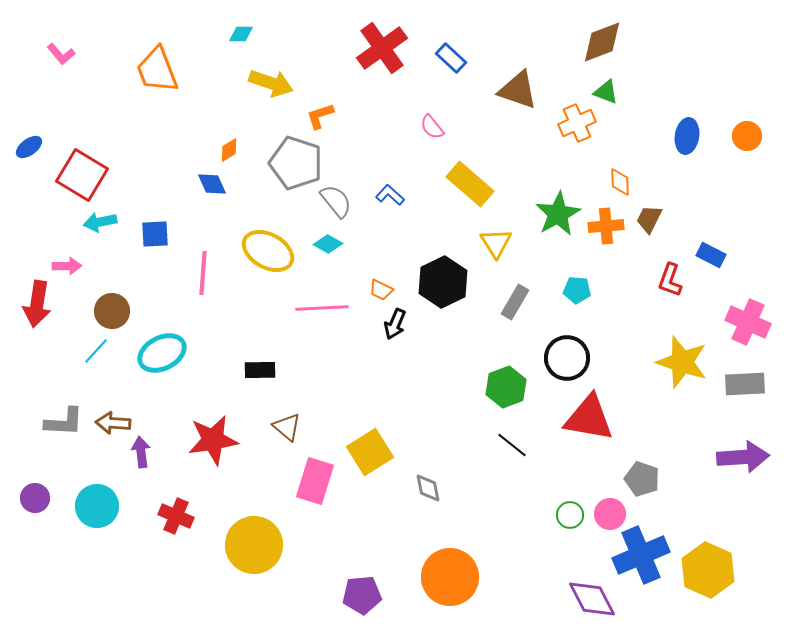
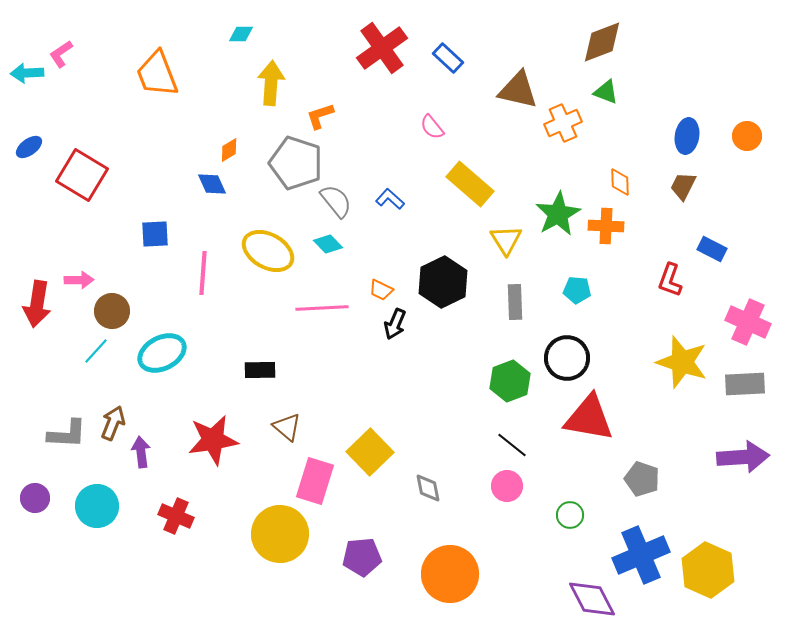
pink L-shape at (61, 54): rotated 96 degrees clockwise
blue rectangle at (451, 58): moved 3 px left
orange trapezoid at (157, 70): moved 4 px down
yellow arrow at (271, 83): rotated 105 degrees counterclockwise
brown triangle at (518, 90): rotated 6 degrees counterclockwise
orange cross at (577, 123): moved 14 px left
blue L-shape at (390, 195): moved 4 px down
brown trapezoid at (649, 219): moved 34 px right, 33 px up
cyan arrow at (100, 222): moved 73 px left, 149 px up; rotated 8 degrees clockwise
orange cross at (606, 226): rotated 8 degrees clockwise
yellow triangle at (496, 243): moved 10 px right, 3 px up
cyan diamond at (328, 244): rotated 16 degrees clockwise
blue rectangle at (711, 255): moved 1 px right, 6 px up
pink arrow at (67, 266): moved 12 px right, 14 px down
gray rectangle at (515, 302): rotated 32 degrees counterclockwise
green hexagon at (506, 387): moved 4 px right, 6 px up
gray L-shape at (64, 422): moved 3 px right, 12 px down
brown arrow at (113, 423): rotated 108 degrees clockwise
yellow square at (370, 452): rotated 12 degrees counterclockwise
pink circle at (610, 514): moved 103 px left, 28 px up
yellow circle at (254, 545): moved 26 px right, 11 px up
orange circle at (450, 577): moved 3 px up
purple pentagon at (362, 595): moved 38 px up
